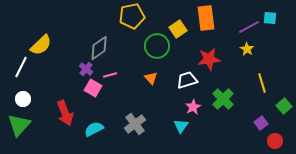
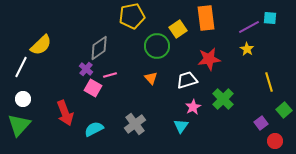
yellow line: moved 7 px right, 1 px up
green square: moved 4 px down
